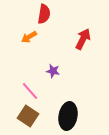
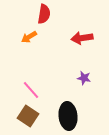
red arrow: moved 1 px left, 1 px up; rotated 125 degrees counterclockwise
purple star: moved 31 px right, 7 px down
pink line: moved 1 px right, 1 px up
black ellipse: rotated 16 degrees counterclockwise
